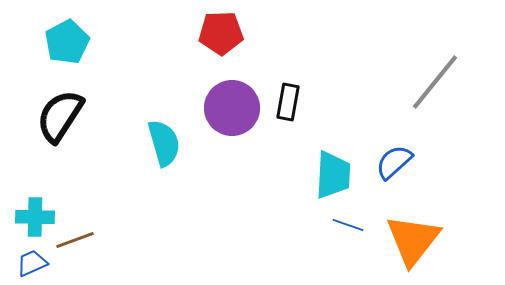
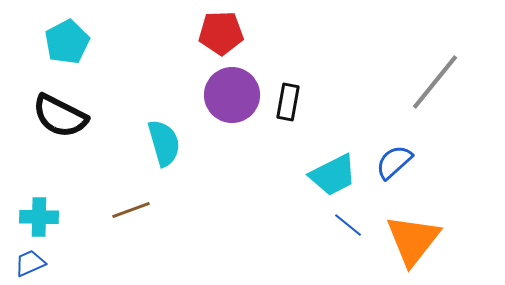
purple circle: moved 13 px up
black semicircle: rotated 96 degrees counterclockwise
cyan trapezoid: rotated 60 degrees clockwise
cyan cross: moved 4 px right
blue line: rotated 20 degrees clockwise
brown line: moved 56 px right, 30 px up
blue trapezoid: moved 2 px left
